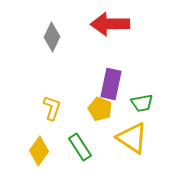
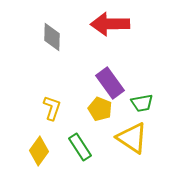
gray diamond: rotated 24 degrees counterclockwise
purple rectangle: moved 1 px left, 1 px up; rotated 48 degrees counterclockwise
